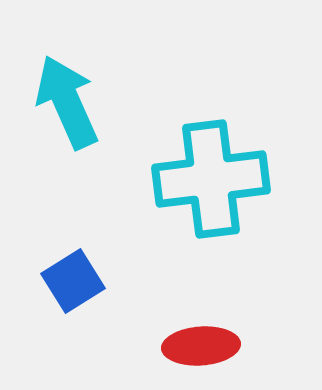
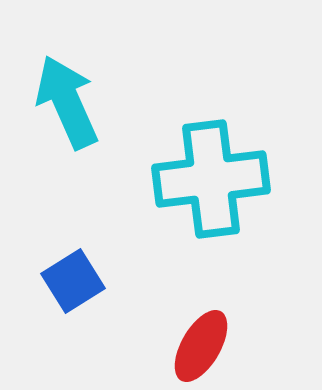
red ellipse: rotated 56 degrees counterclockwise
